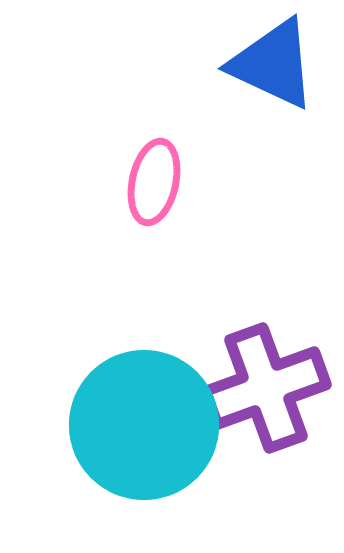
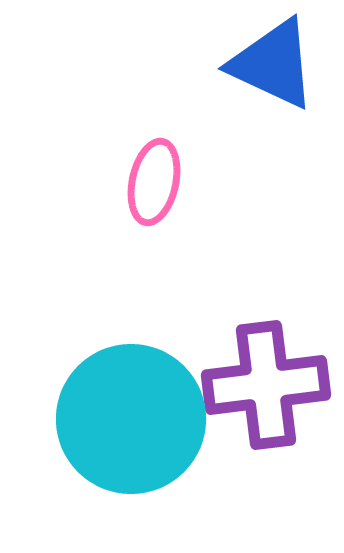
purple cross: moved 3 px up; rotated 13 degrees clockwise
cyan circle: moved 13 px left, 6 px up
